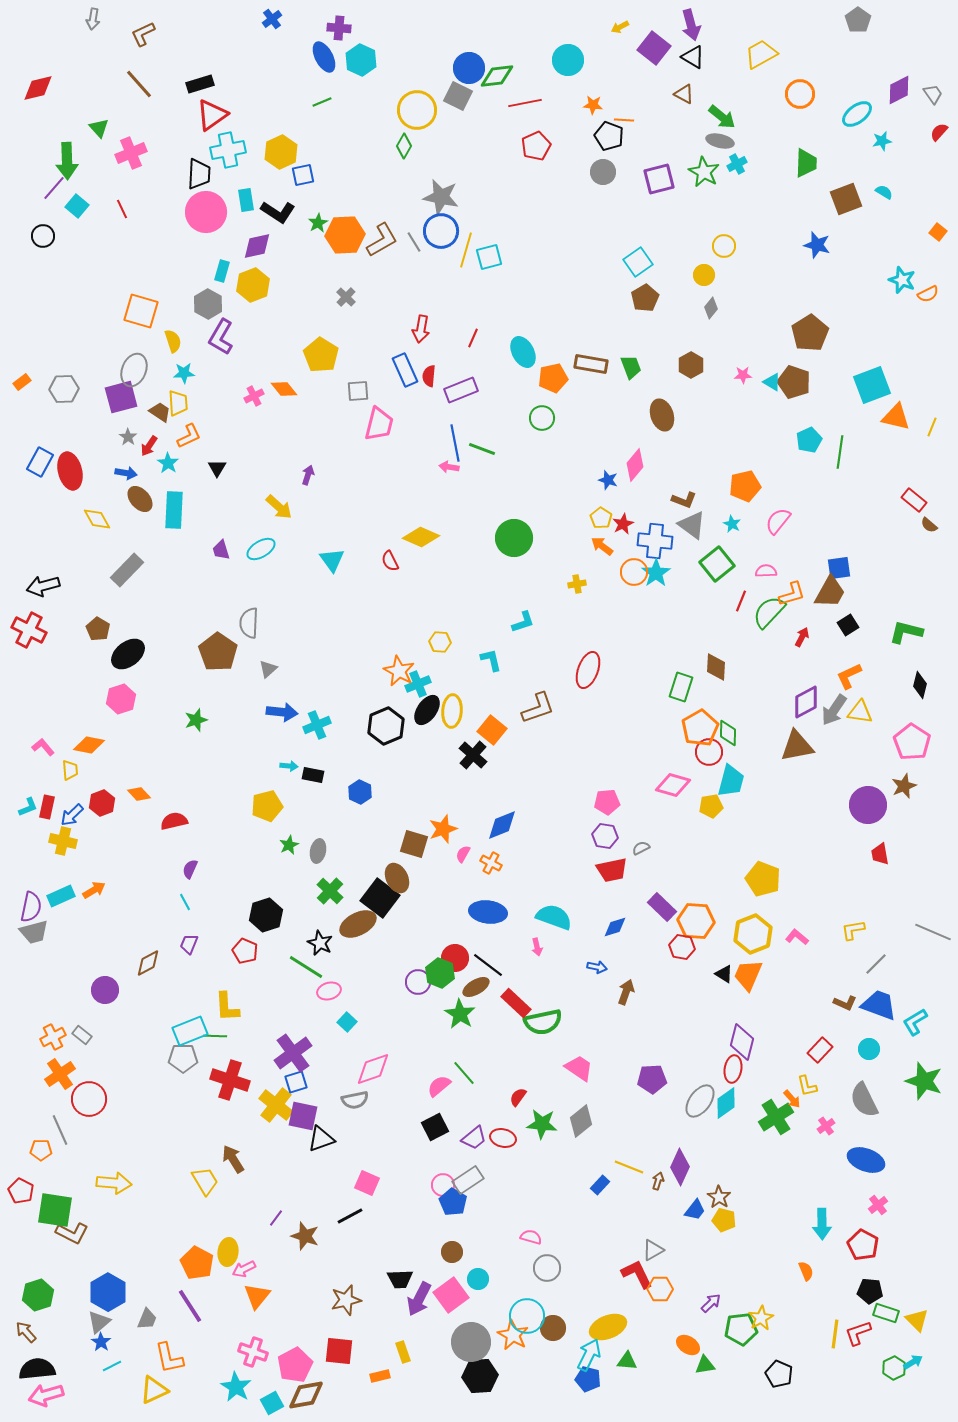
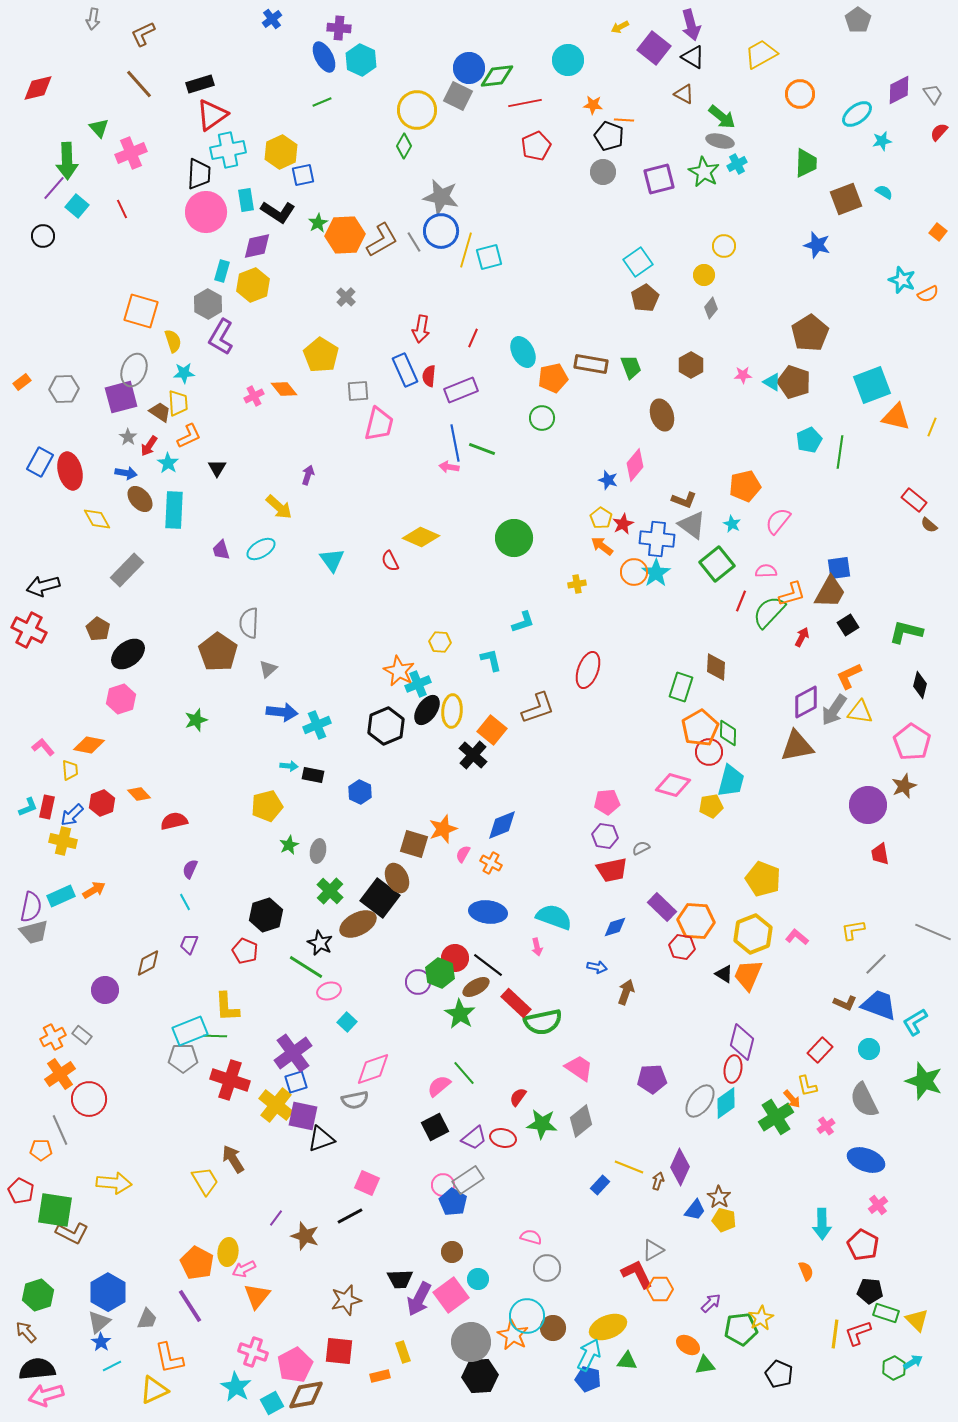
blue cross at (655, 541): moved 2 px right, 2 px up
